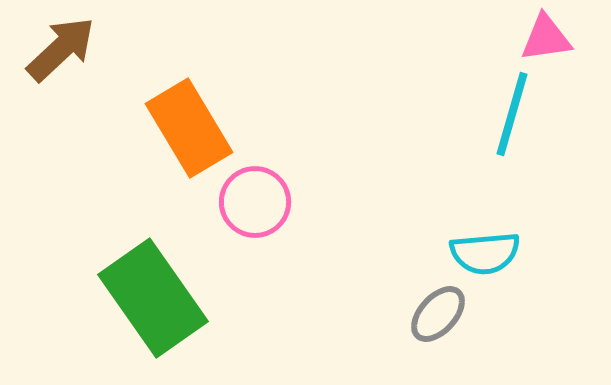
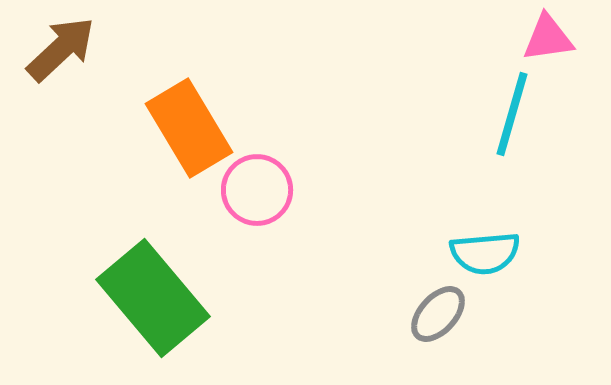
pink triangle: moved 2 px right
pink circle: moved 2 px right, 12 px up
green rectangle: rotated 5 degrees counterclockwise
